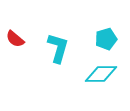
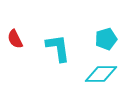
red semicircle: rotated 24 degrees clockwise
cyan L-shape: rotated 24 degrees counterclockwise
